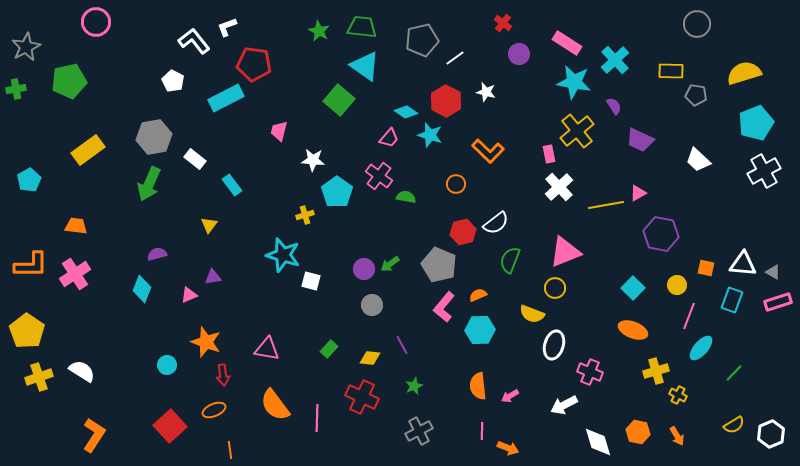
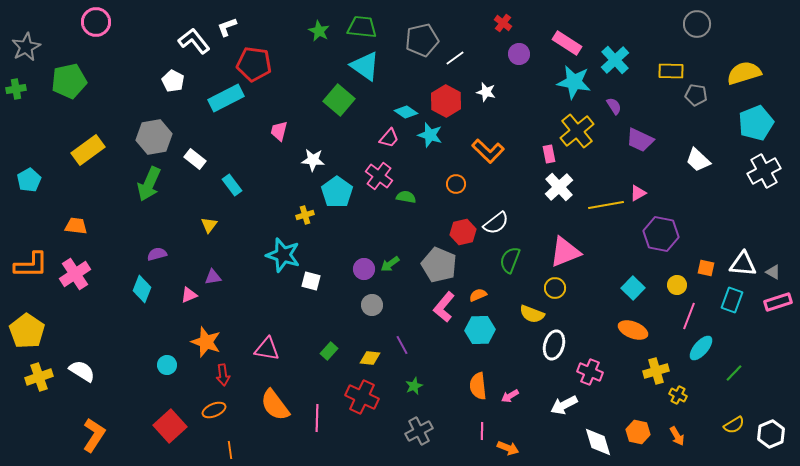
green rectangle at (329, 349): moved 2 px down
